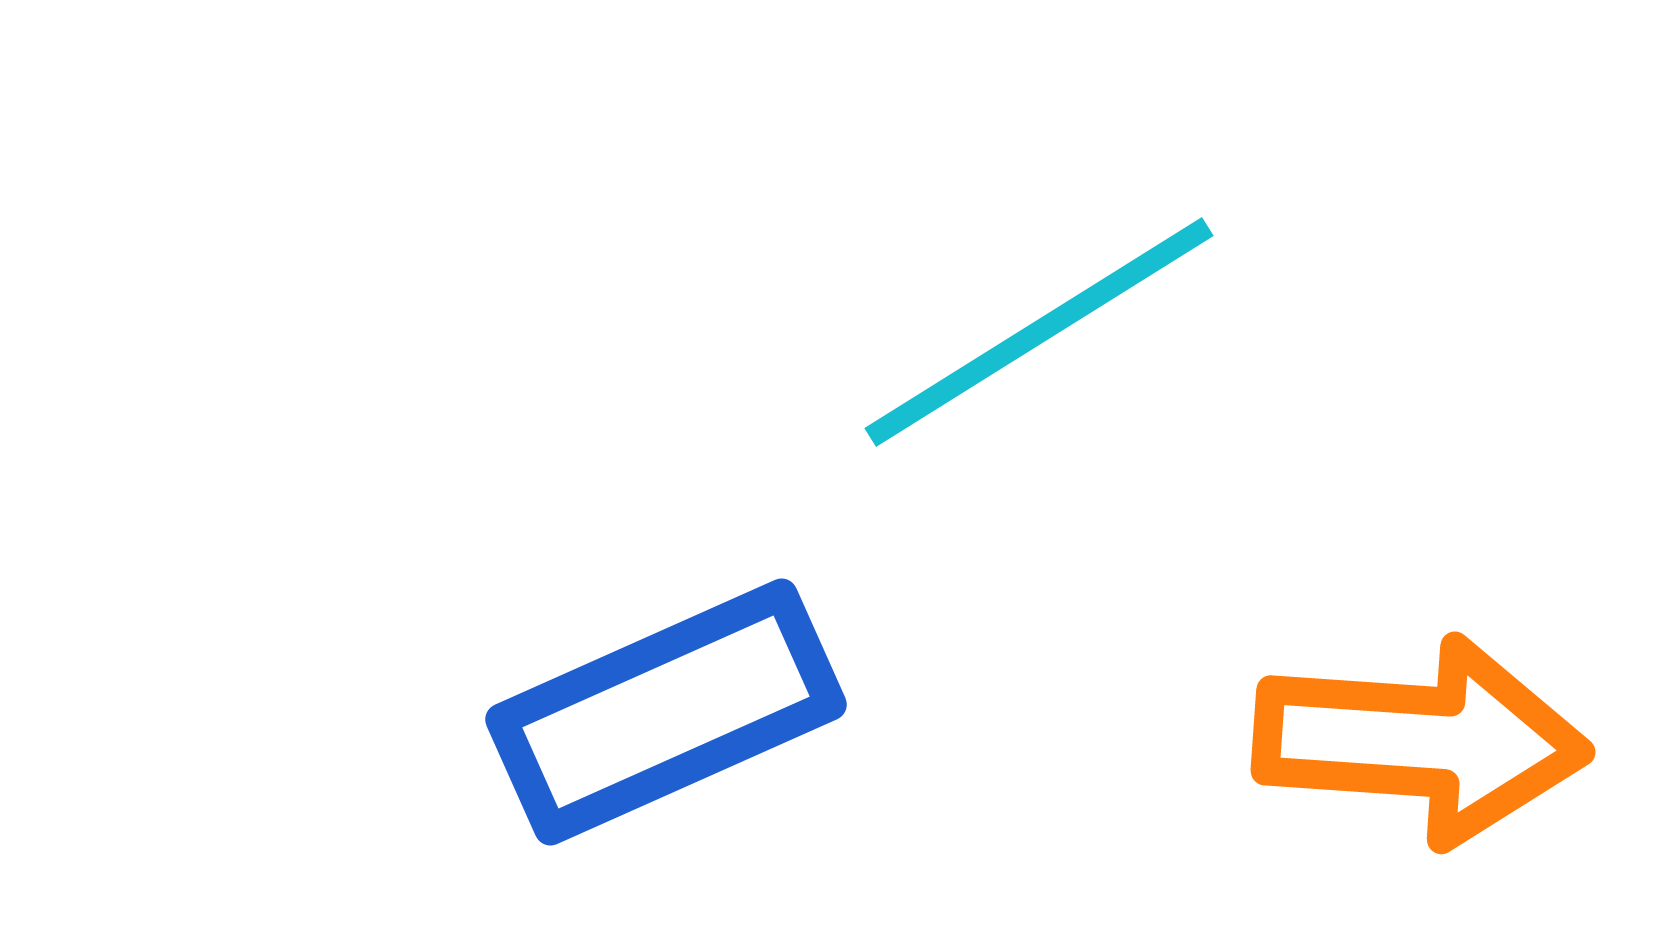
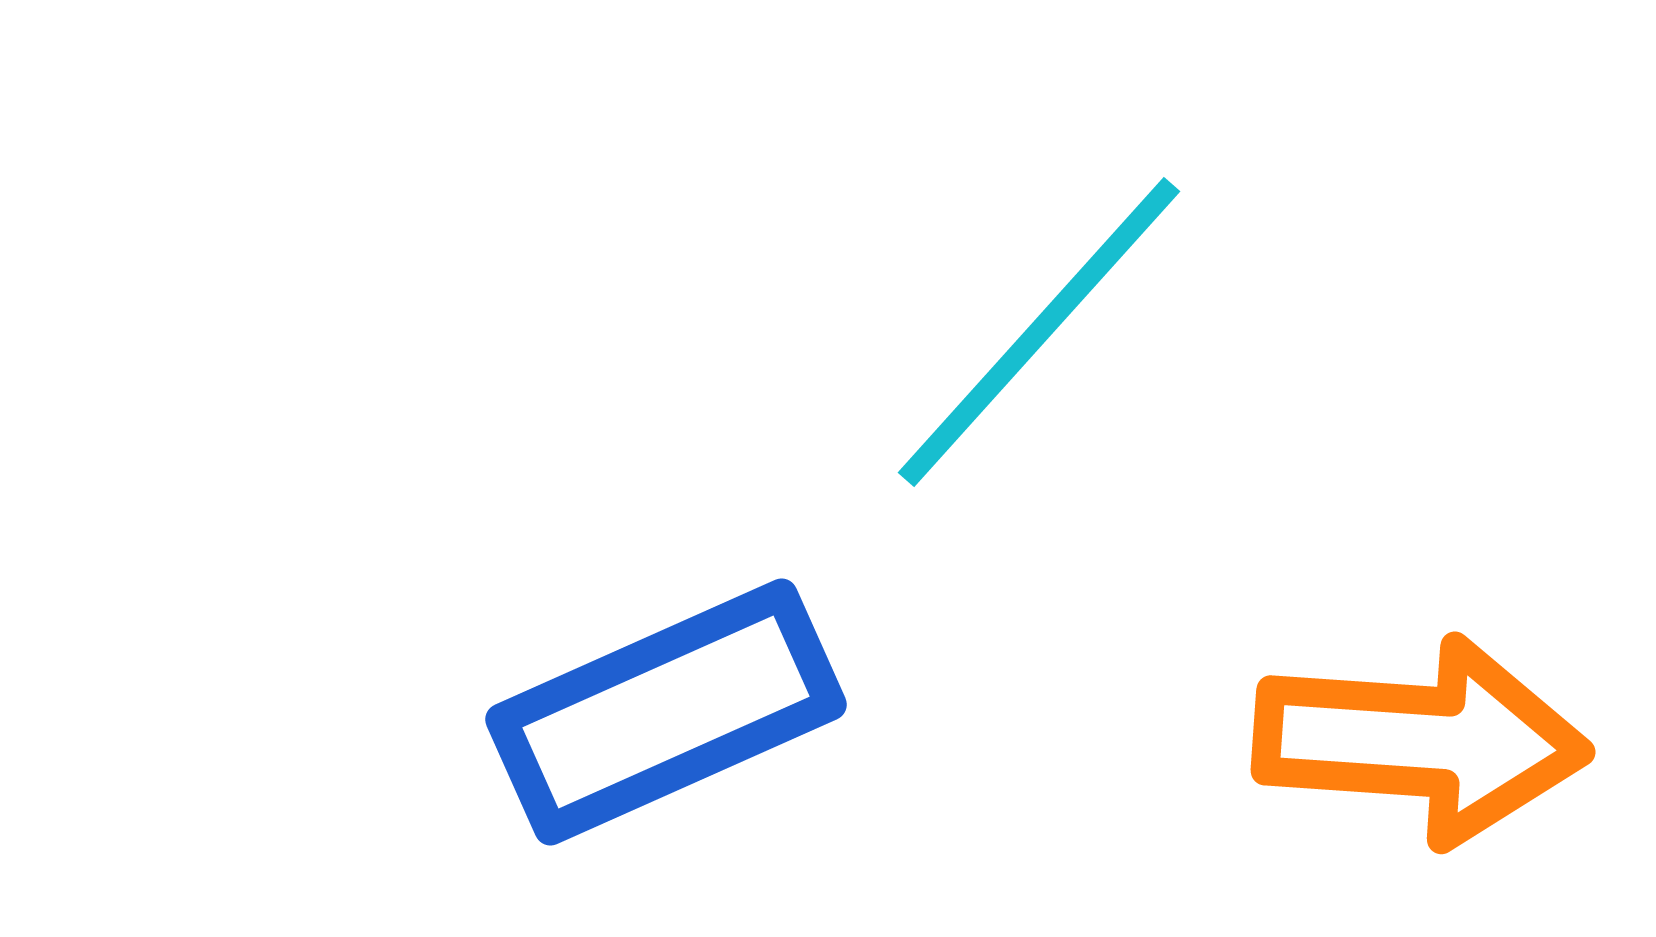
cyan line: rotated 16 degrees counterclockwise
